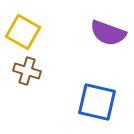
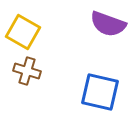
purple semicircle: moved 9 px up
blue square: moved 3 px right, 10 px up
